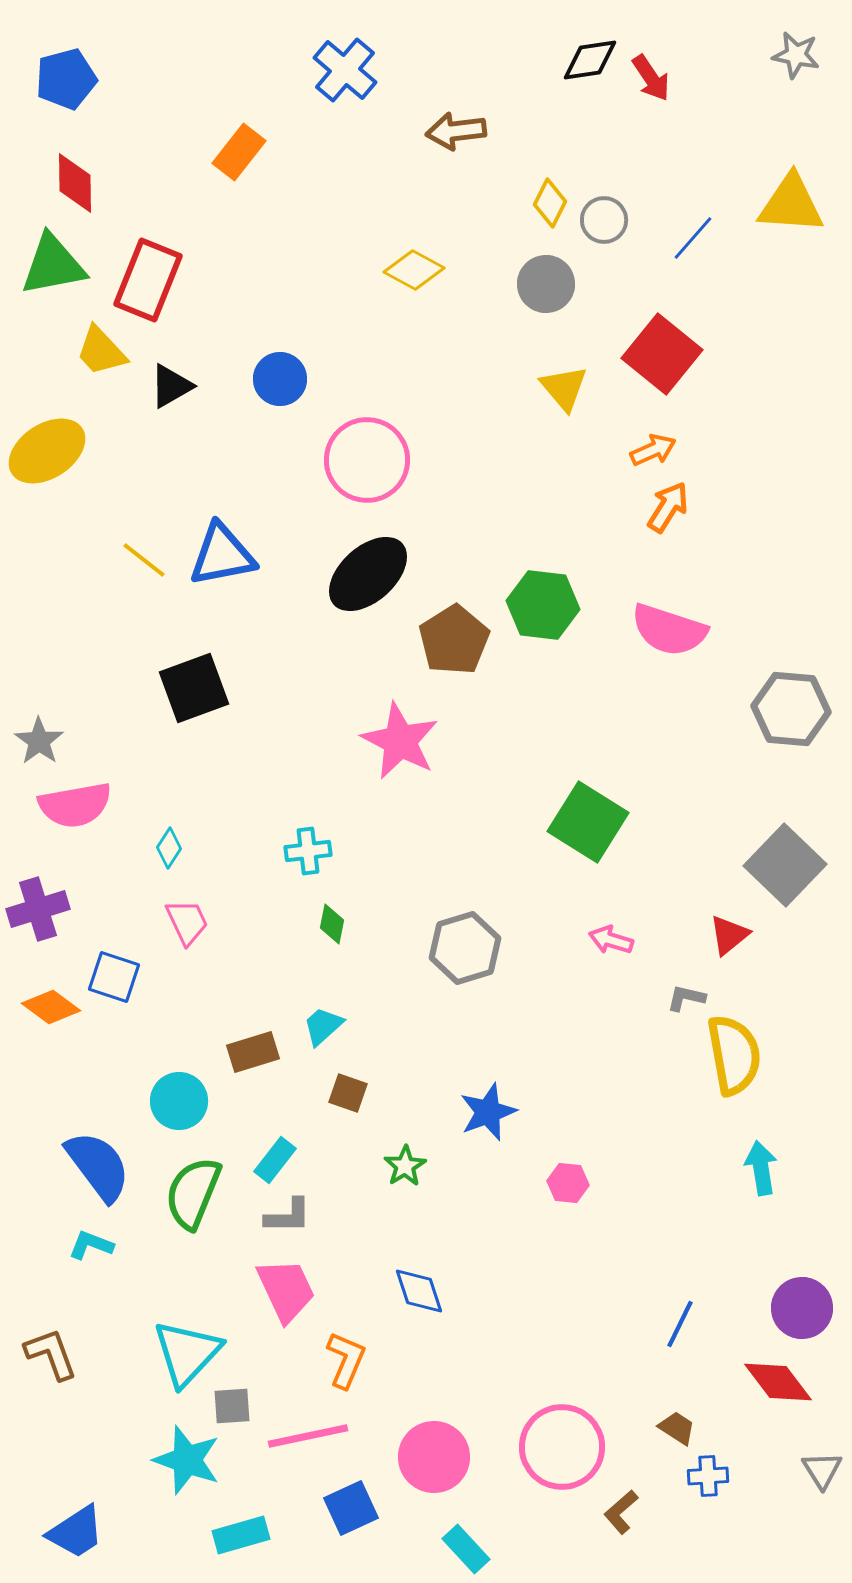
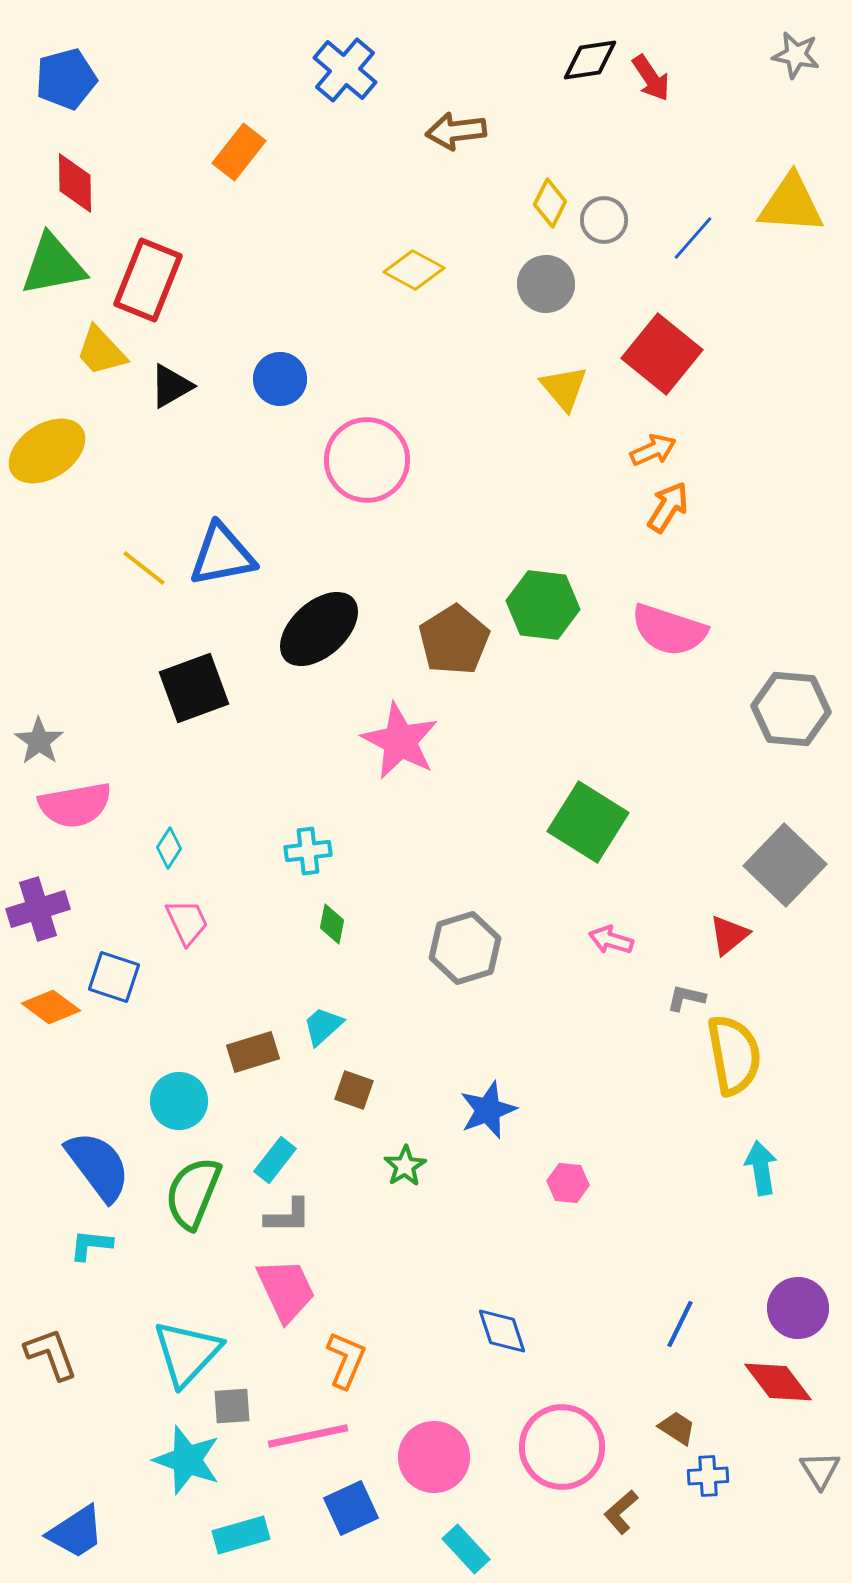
yellow line at (144, 560): moved 8 px down
black ellipse at (368, 574): moved 49 px left, 55 px down
brown square at (348, 1093): moved 6 px right, 3 px up
blue star at (488, 1112): moved 2 px up
cyan L-shape at (91, 1245): rotated 15 degrees counterclockwise
blue diamond at (419, 1291): moved 83 px right, 40 px down
purple circle at (802, 1308): moved 4 px left
gray triangle at (822, 1470): moved 2 px left
